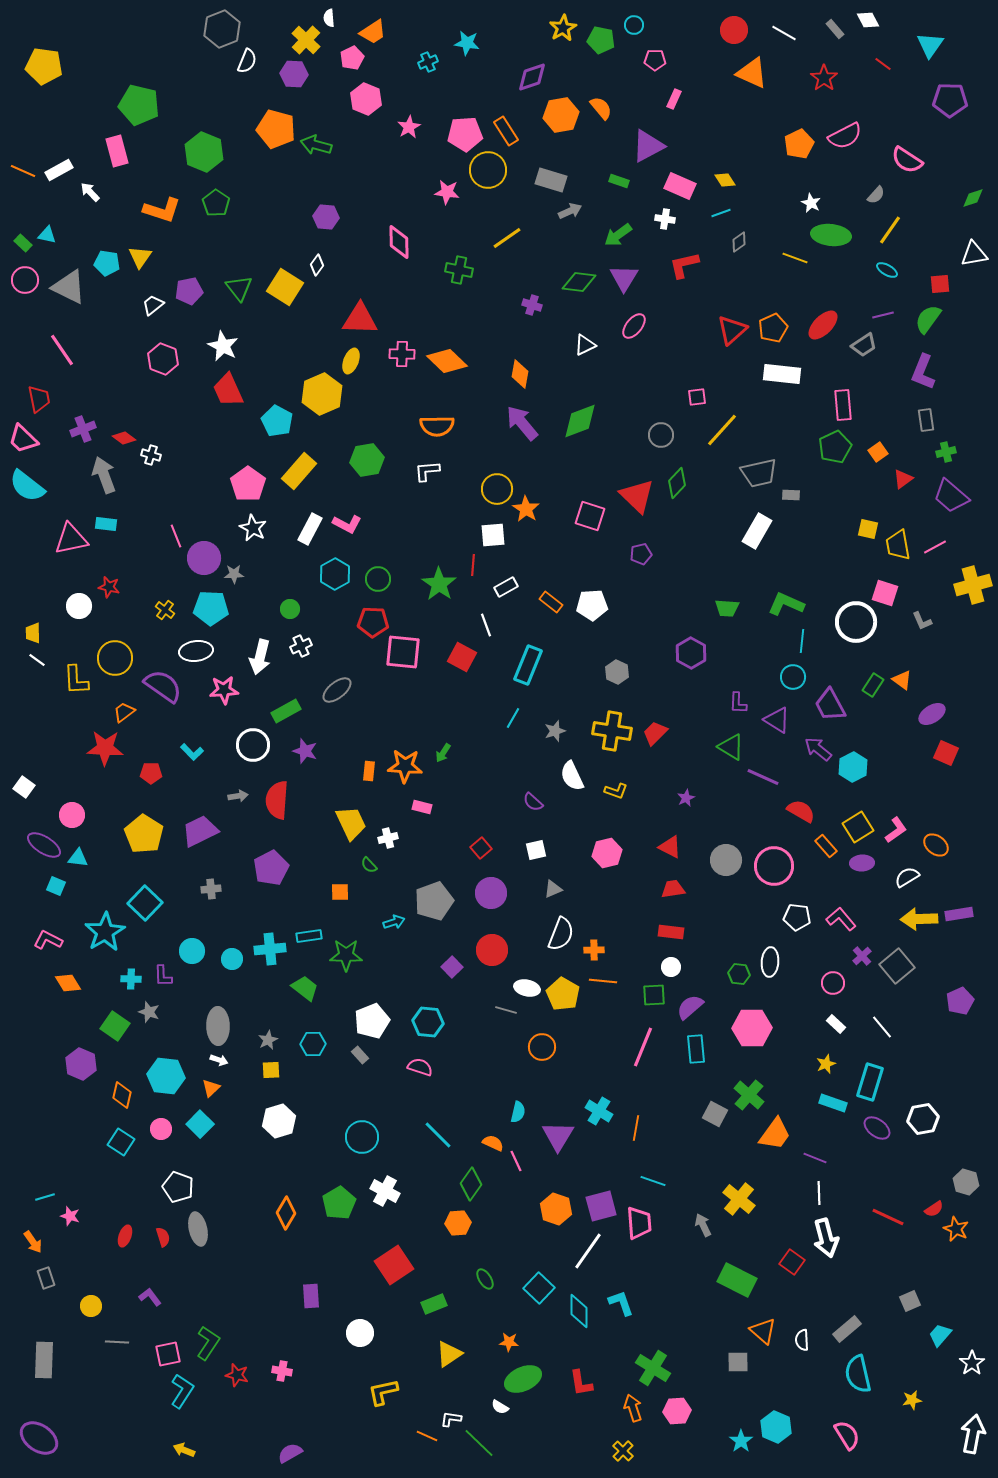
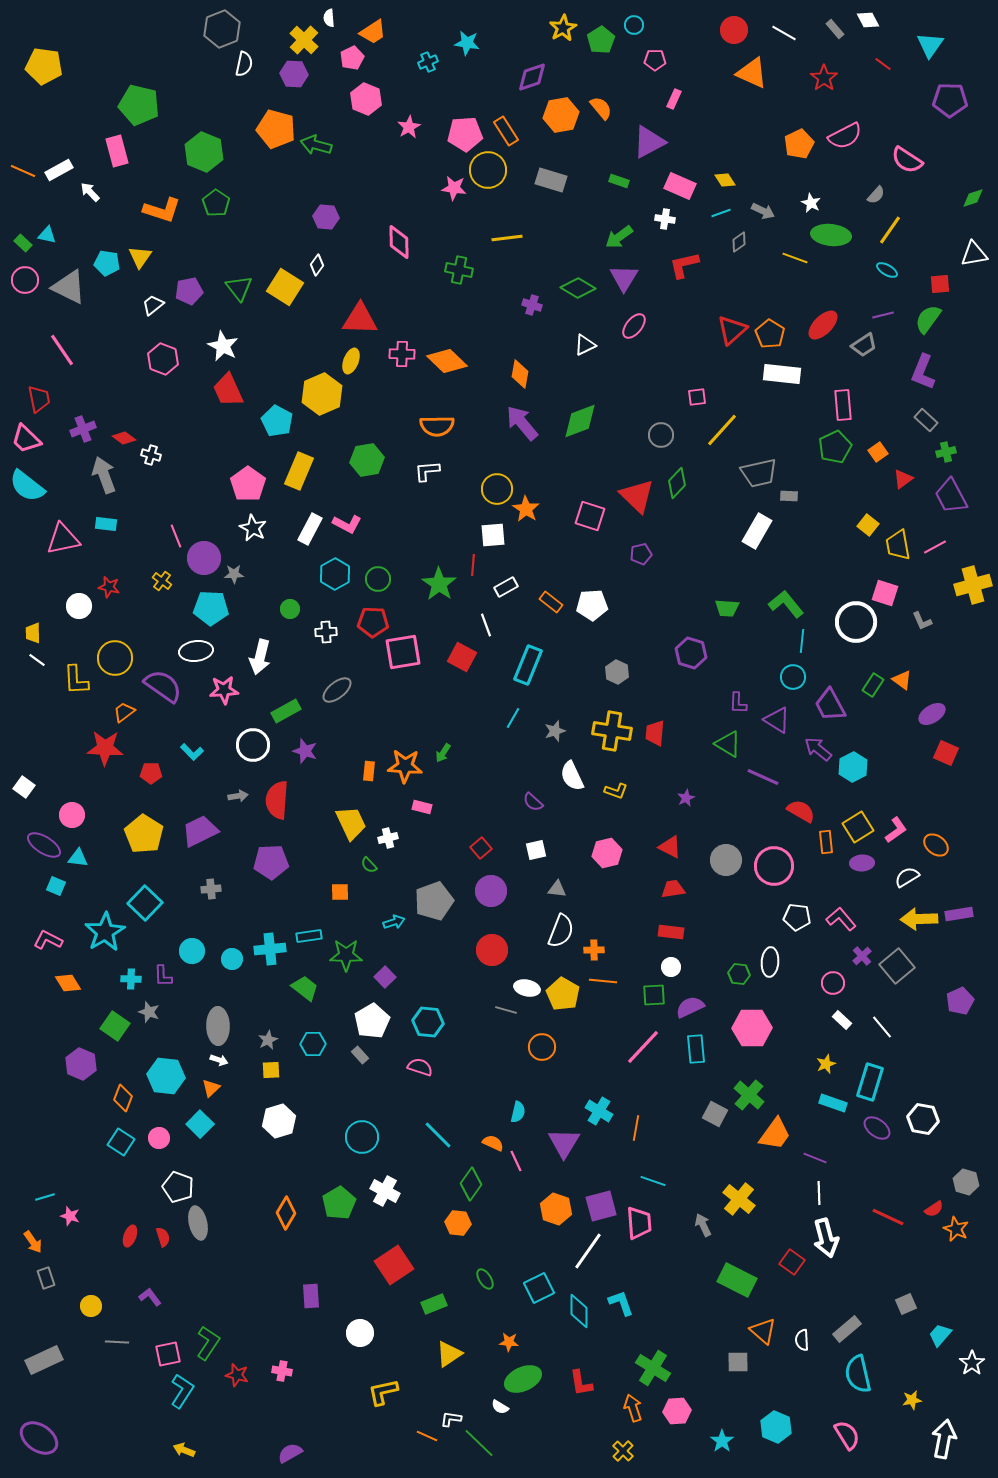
yellow cross at (306, 40): moved 2 px left
green pentagon at (601, 40): rotated 28 degrees clockwise
white semicircle at (247, 61): moved 3 px left, 3 px down; rotated 10 degrees counterclockwise
purple triangle at (648, 146): moved 1 px right, 4 px up
pink star at (447, 192): moved 7 px right, 4 px up
gray arrow at (570, 211): moved 193 px right; rotated 50 degrees clockwise
green arrow at (618, 235): moved 1 px right, 2 px down
yellow line at (507, 238): rotated 28 degrees clockwise
green diamond at (579, 282): moved 1 px left, 6 px down; rotated 24 degrees clockwise
orange pentagon at (773, 328): moved 3 px left, 6 px down; rotated 16 degrees counterclockwise
gray rectangle at (926, 420): rotated 40 degrees counterclockwise
pink trapezoid at (23, 439): moved 3 px right
yellow rectangle at (299, 471): rotated 18 degrees counterclockwise
gray rectangle at (791, 495): moved 2 px left, 1 px down
purple trapezoid at (951, 496): rotated 21 degrees clockwise
yellow square at (868, 529): moved 4 px up; rotated 25 degrees clockwise
pink triangle at (71, 539): moved 8 px left
green L-shape at (786, 604): rotated 27 degrees clockwise
yellow cross at (165, 610): moved 3 px left, 29 px up
white cross at (301, 646): moved 25 px right, 14 px up; rotated 20 degrees clockwise
pink square at (403, 652): rotated 15 degrees counterclockwise
purple hexagon at (691, 653): rotated 12 degrees counterclockwise
red trapezoid at (655, 733): rotated 40 degrees counterclockwise
green triangle at (731, 747): moved 3 px left, 3 px up
orange rectangle at (826, 846): moved 4 px up; rotated 35 degrees clockwise
purple pentagon at (271, 868): moved 6 px up; rotated 24 degrees clockwise
gray triangle at (553, 889): moved 4 px right; rotated 30 degrees clockwise
purple circle at (491, 893): moved 2 px up
white semicircle at (561, 934): moved 3 px up
purple square at (452, 967): moved 67 px left, 10 px down
purple semicircle at (690, 1007): rotated 16 degrees clockwise
white pentagon at (372, 1021): rotated 8 degrees counterclockwise
white rectangle at (836, 1024): moved 6 px right, 4 px up
pink line at (643, 1047): rotated 21 degrees clockwise
orange diamond at (122, 1095): moved 1 px right, 3 px down; rotated 8 degrees clockwise
white hexagon at (923, 1119): rotated 20 degrees clockwise
pink circle at (161, 1129): moved 2 px left, 9 px down
purple triangle at (558, 1136): moved 6 px right, 7 px down
orange hexagon at (458, 1223): rotated 10 degrees clockwise
gray ellipse at (198, 1229): moved 6 px up
red ellipse at (125, 1236): moved 5 px right
cyan square at (539, 1288): rotated 20 degrees clockwise
gray square at (910, 1301): moved 4 px left, 3 px down
gray rectangle at (44, 1360): rotated 63 degrees clockwise
white arrow at (973, 1434): moved 29 px left, 5 px down
cyan star at (741, 1441): moved 19 px left
